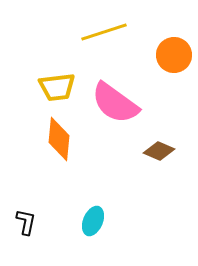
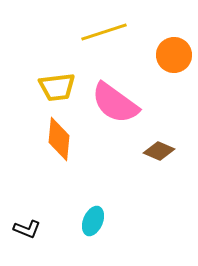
black L-shape: moved 1 px right, 7 px down; rotated 100 degrees clockwise
